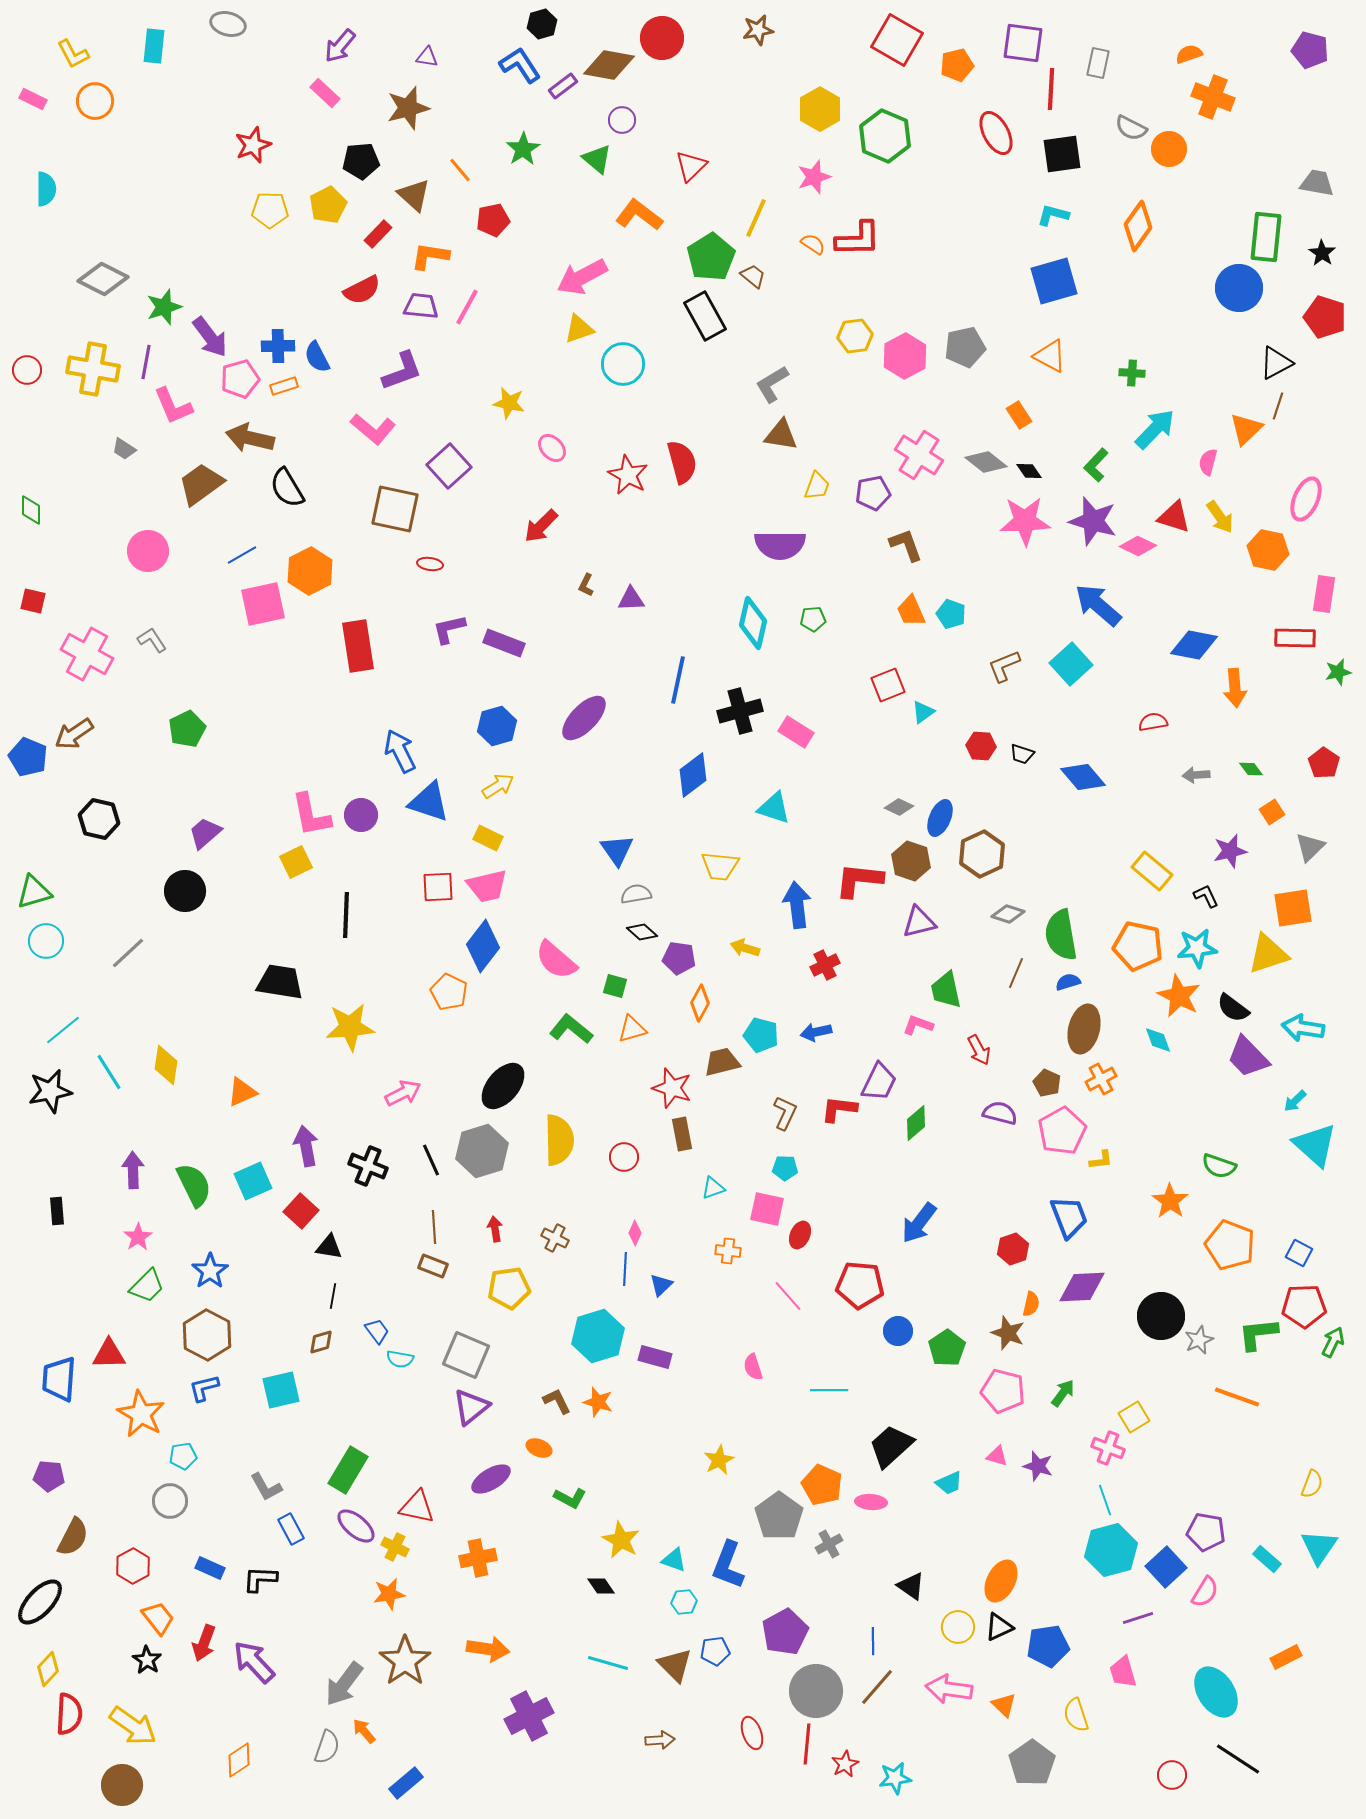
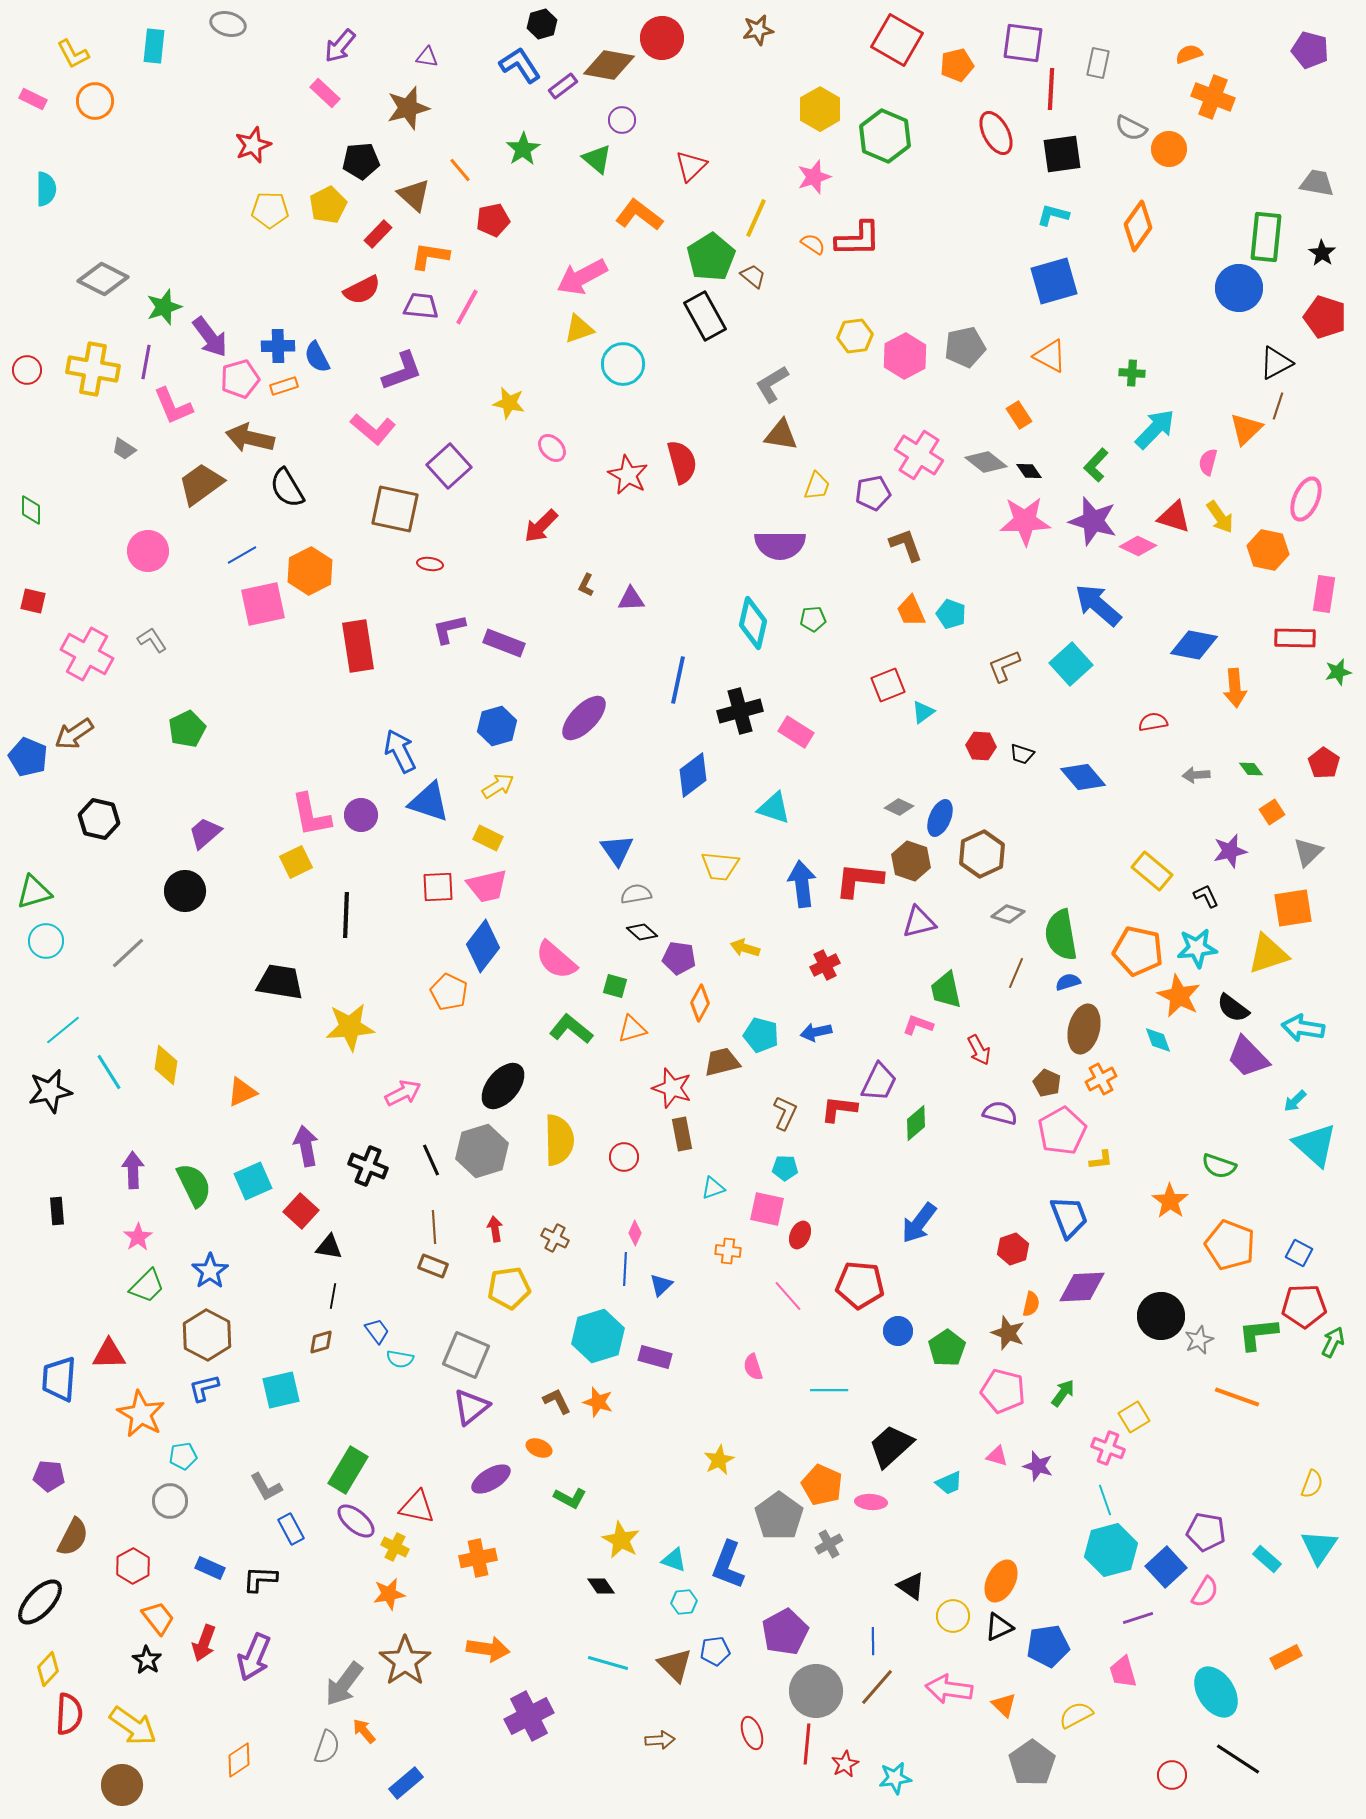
gray triangle at (1310, 847): moved 2 px left, 5 px down
blue arrow at (797, 905): moved 5 px right, 21 px up
orange pentagon at (1138, 946): moved 5 px down
purple ellipse at (356, 1526): moved 5 px up
yellow circle at (958, 1627): moved 5 px left, 11 px up
purple arrow at (254, 1662): moved 5 px up; rotated 114 degrees counterclockwise
yellow semicircle at (1076, 1715): rotated 80 degrees clockwise
